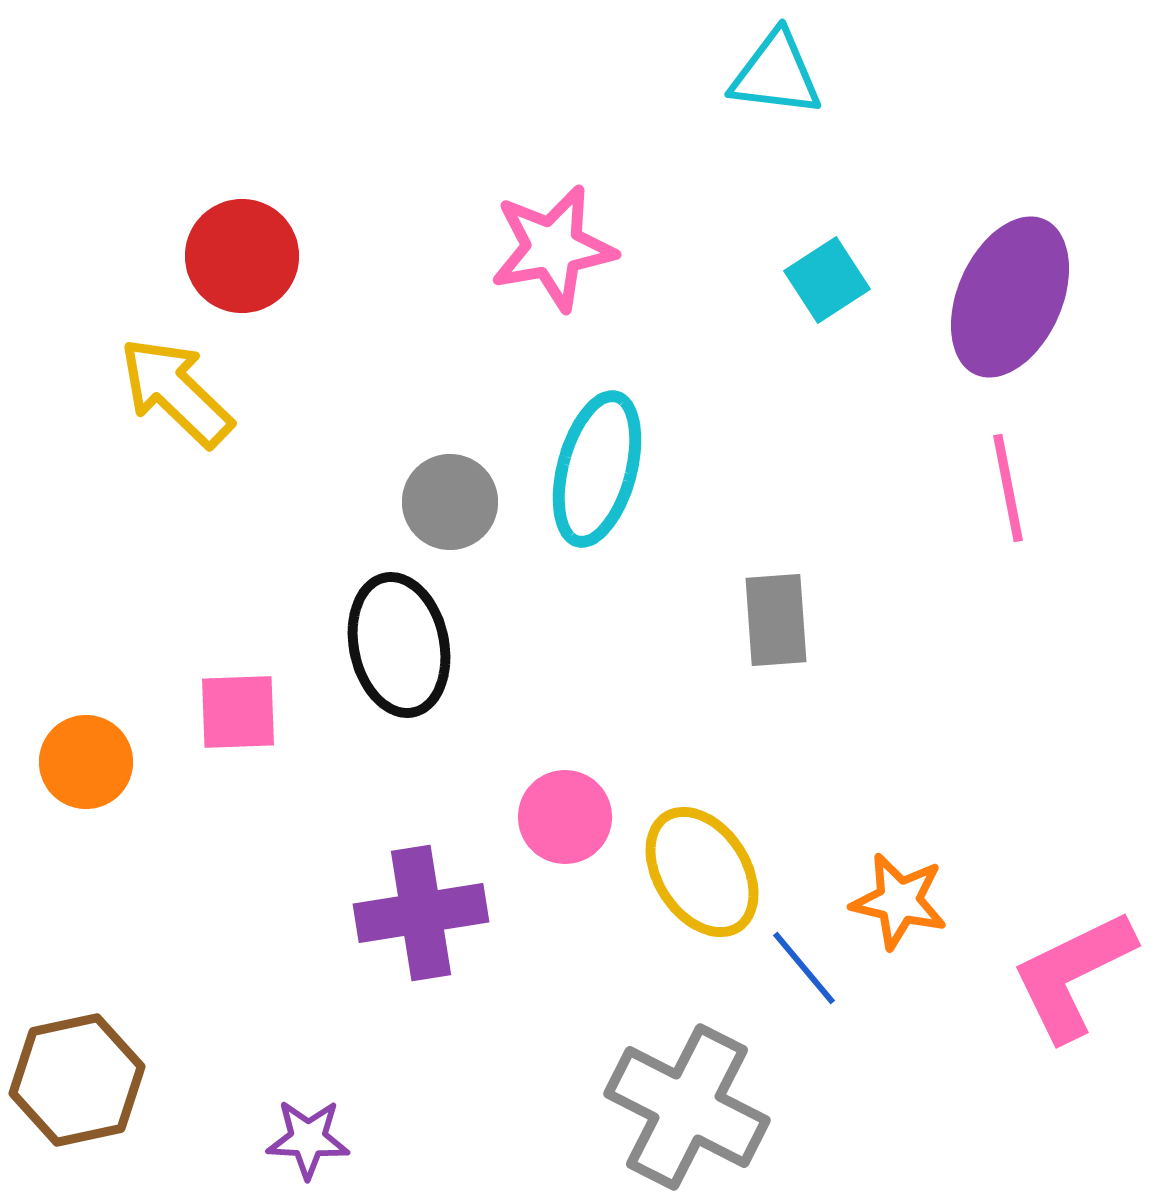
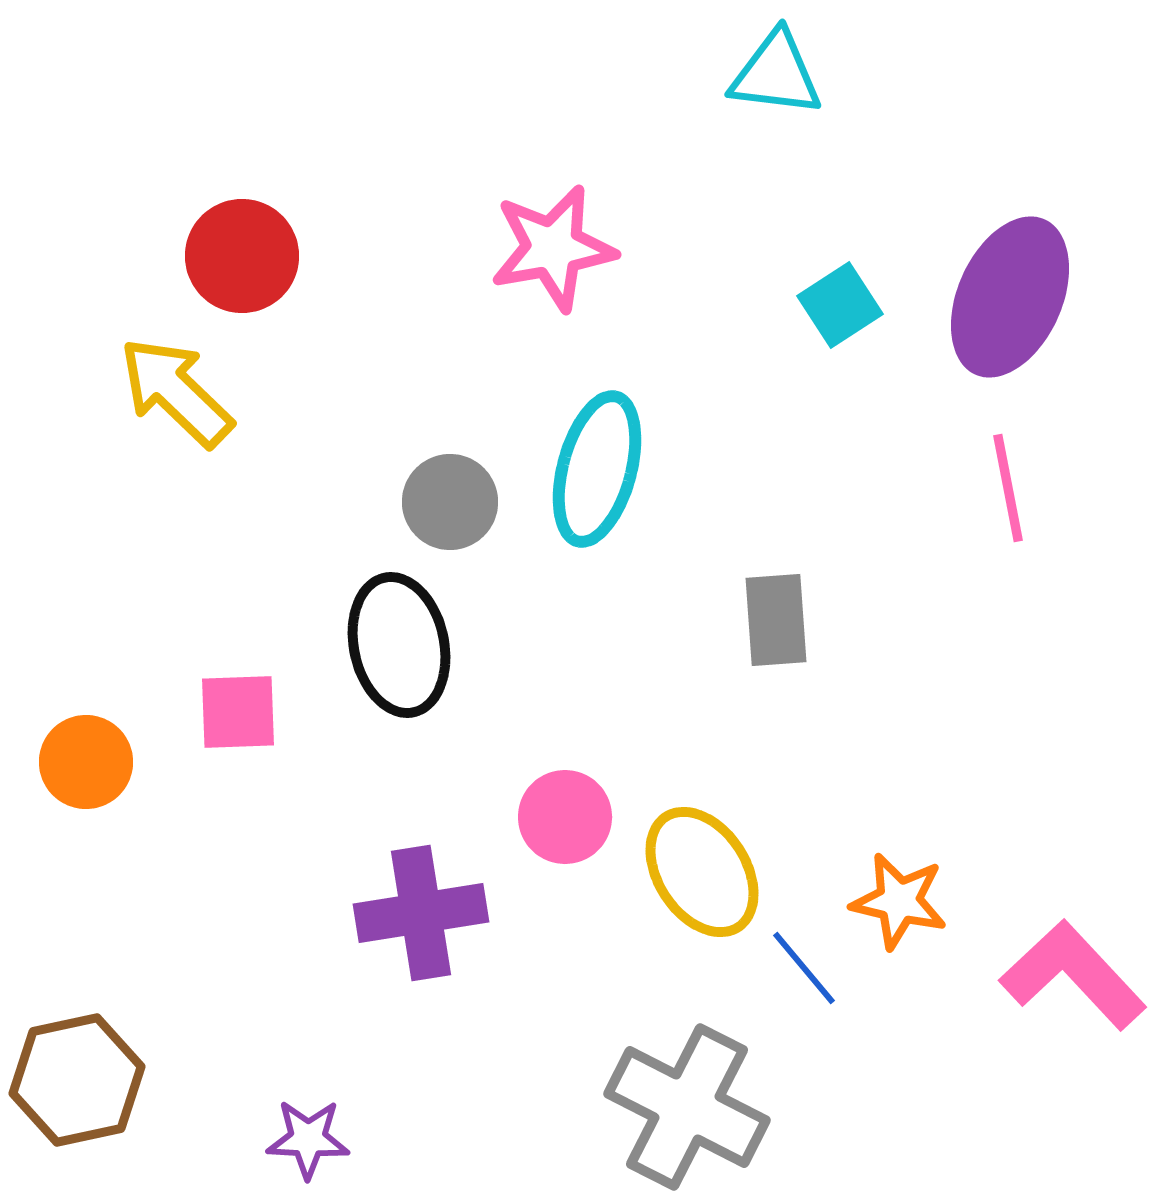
cyan square: moved 13 px right, 25 px down
pink L-shape: rotated 73 degrees clockwise
